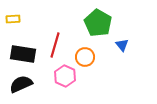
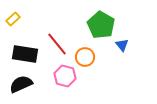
yellow rectangle: rotated 40 degrees counterclockwise
green pentagon: moved 3 px right, 2 px down
red line: moved 2 px right, 1 px up; rotated 55 degrees counterclockwise
black rectangle: moved 2 px right
pink hexagon: rotated 10 degrees counterclockwise
